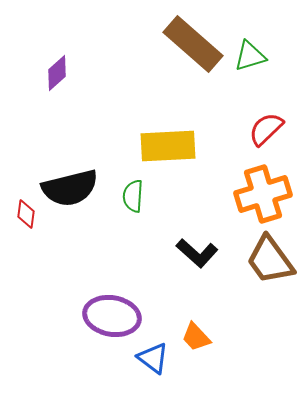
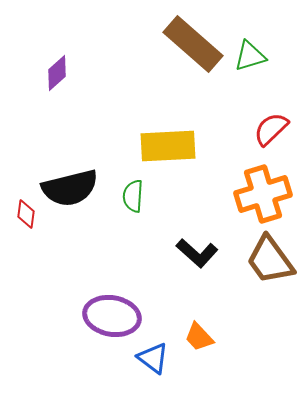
red semicircle: moved 5 px right
orange trapezoid: moved 3 px right
